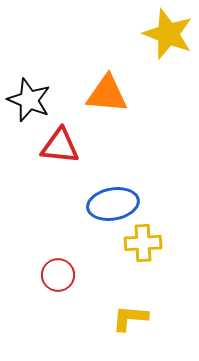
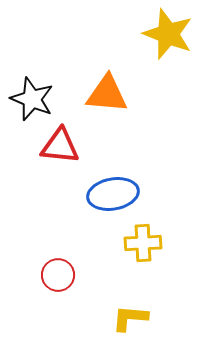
black star: moved 3 px right, 1 px up
blue ellipse: moved 10 px up
